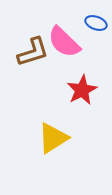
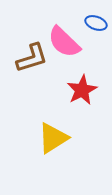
brown L-shape: moved 1 px left, 6 px down
